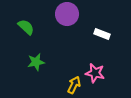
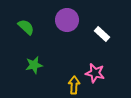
purple circle: moved 6 px down
white rectangle: rotated 21 degrees clockwise
green star: moved 2 px left, 3 px down
yellow arrow: rotated 24 degrees counterclockwise
